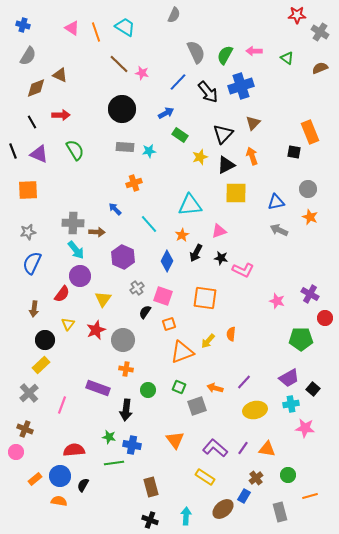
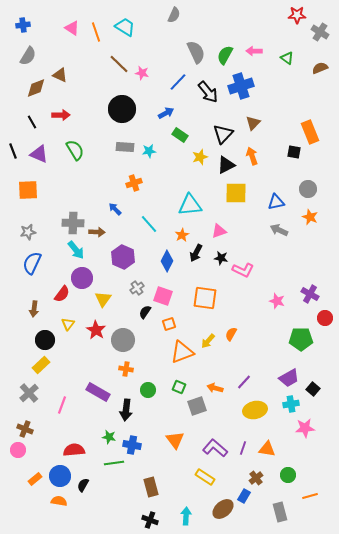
blue cross at (23, 25): rotated 24 degrees counterclockwise
purple circle at (80, 276): moved 2 px right, 2 px down
red star at (96, 330): rotated 18 degrees counterclockwise
orange semicircle at (231, 334): rotated 24 degrees clockwise
purple rectangle at (98, 388): moved 4 px down; rotated 10 degrees clockwise
pink star at (305, 428): rotated 12 degrees counterclockwise
purple line at (243, 448): rotated 16 degrees counterclockwise
pink circle at (16, 452): moved 2 px right, 2 px up
